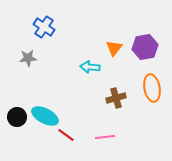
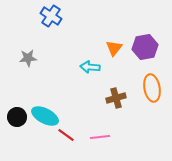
blue cross: moved 7 px right, 11 px up
pink line: moved 5 px left
